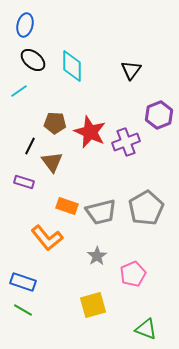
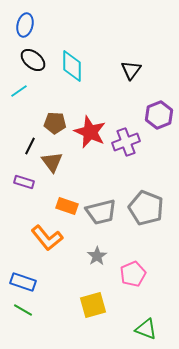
gray pentagon: rotated 20 degrees counterclockwise
